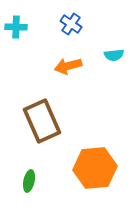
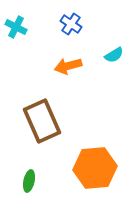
cyan cross: rotated 25 degrees clockwise
cyan semicircle: rotated 24 degrees counterclockwise
